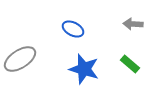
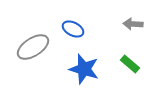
gray ellipse: moved 13 px right, 12 px up
